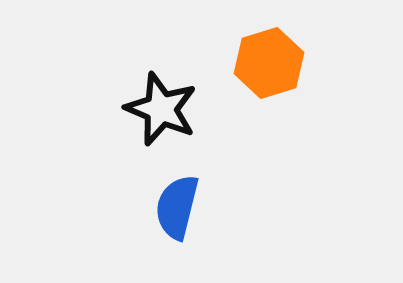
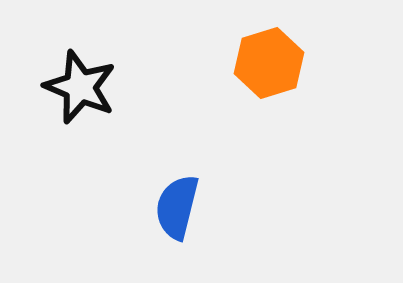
black star: moved 81 px left, 22 px up
